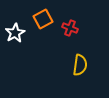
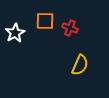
orange square: moved 2 px right, 2 px down; rotated 30 degrees clockwise
yellow semicircle: rotated 15 degrees clockwise
